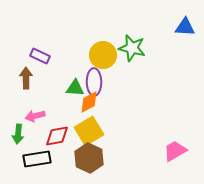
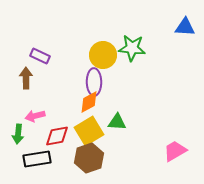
green star: rotated 8 degrees counterclockwise
green triangle: moved 42 px right, 34 px down
brown hexagon: rotated 16 degrees clockwise
